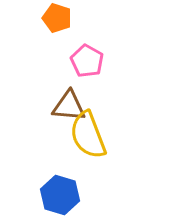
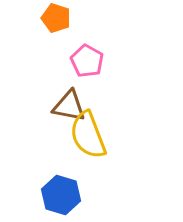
orange pentagon: moved 1 px left
brown triangle: rotated 6 degrees clockwise
blue hexagon: moved 1 px right
